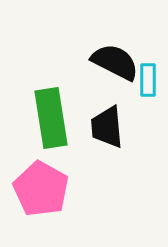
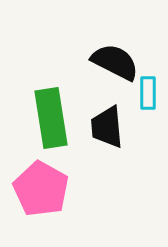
cyan rectangle: moved 13 px down
